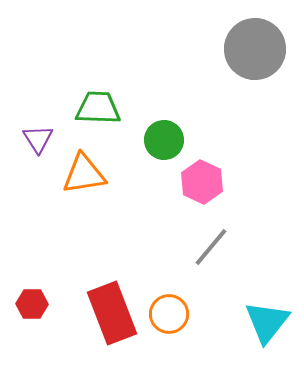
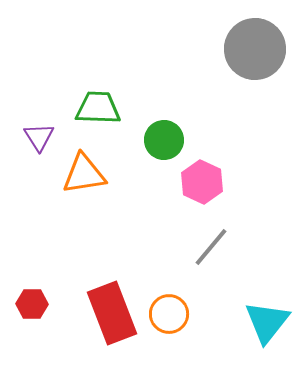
purple triangle: moved 1 px right, 2 px up
